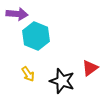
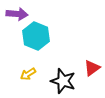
red triangle: moved 2 px right
yellow arrow: rotated 91 degrees clockwise
black star: moved 1 px right
